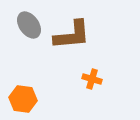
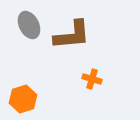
gray ellipse: rotated 8 degrees clockwise
orange hexagon: rotated 24 degrees counterclockwise
